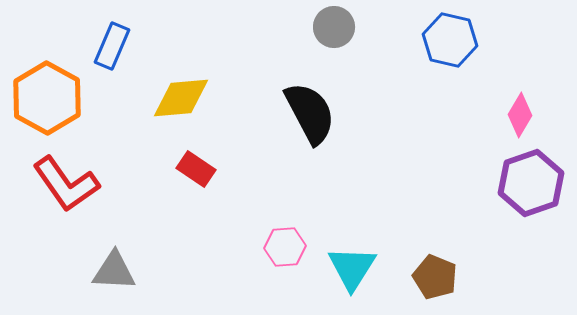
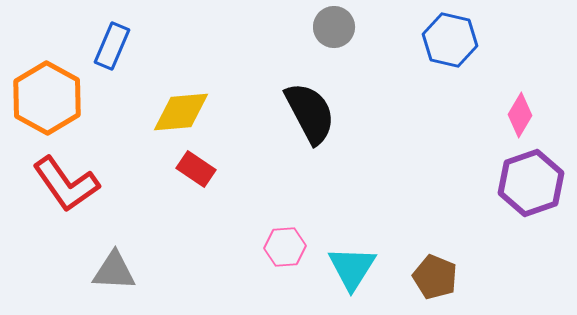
yellow diamond: moved 14 px down
